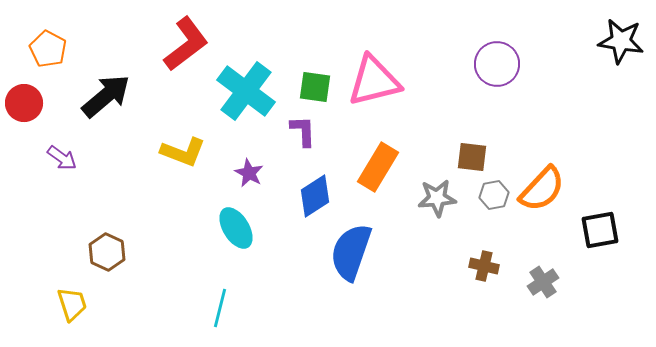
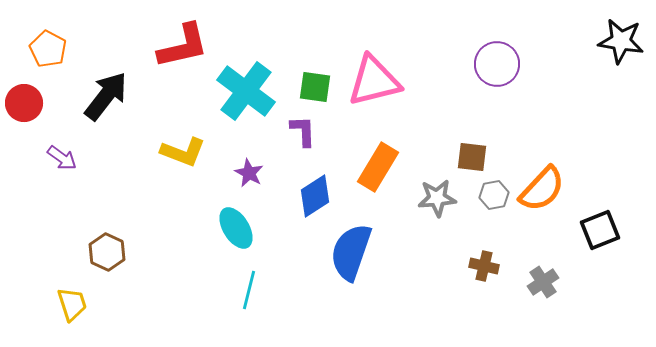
red L-shape: moved 3 px left, 2 px down; rotated 24 degrees clockwise
black arrow: rotated 12 degrees counterclockwise
black square: rotated 12 degrees counterclockwise
cyan line: moved 29 px right, 18 px up
